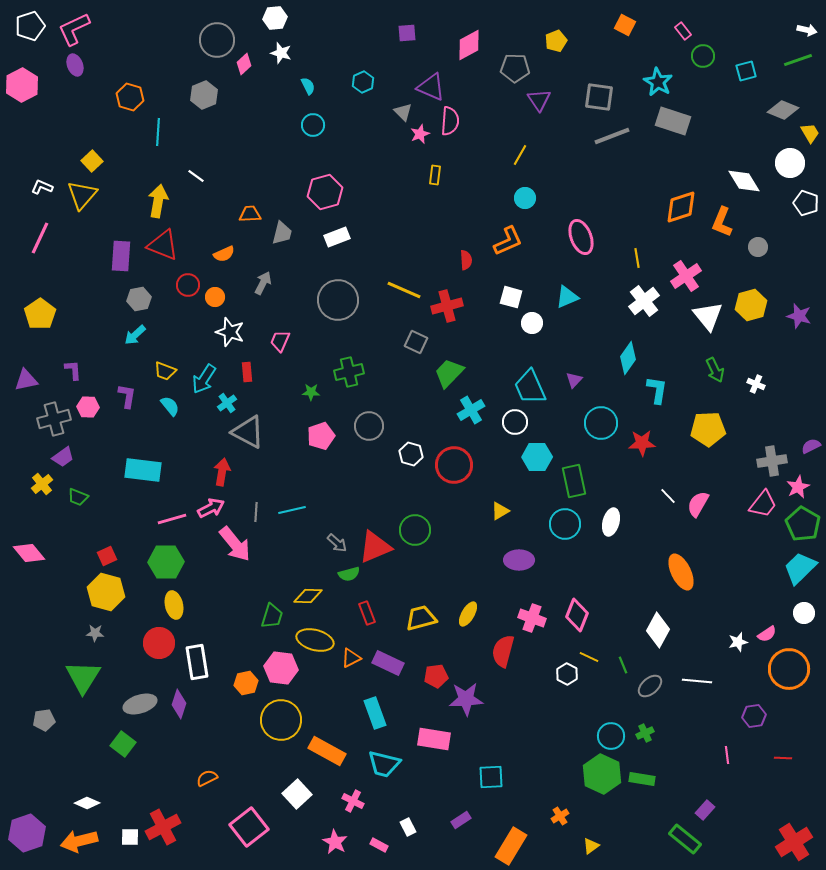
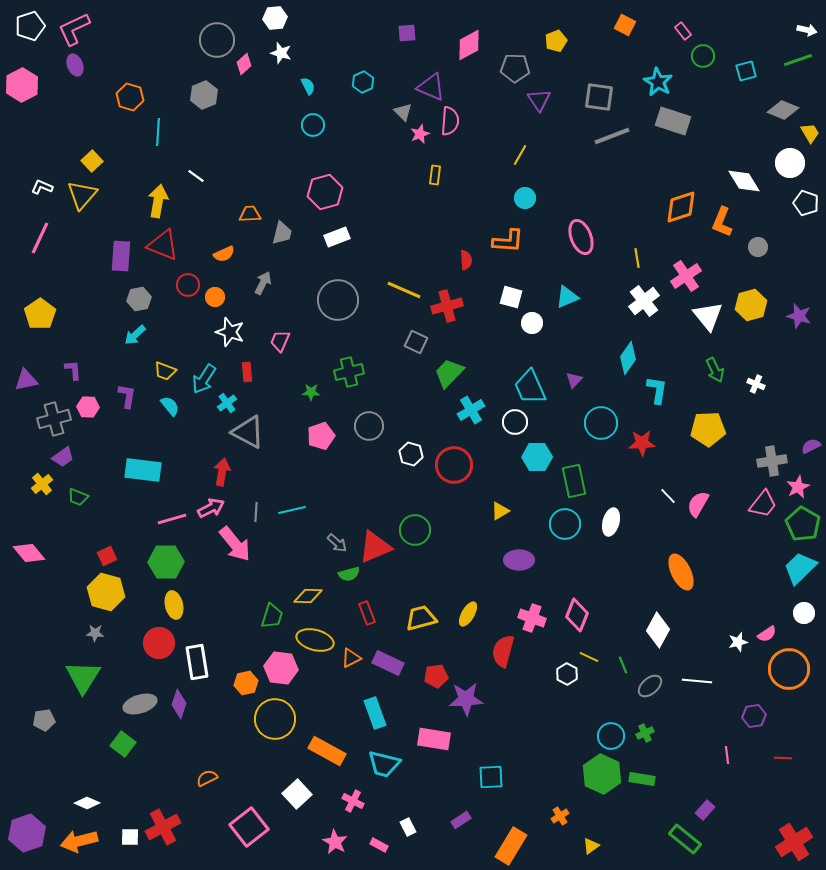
orange L-shape at (508, 241): rotated 28 degrees clockwise
yellow circle at (281, 720): moved 6 px left, 1 px up
